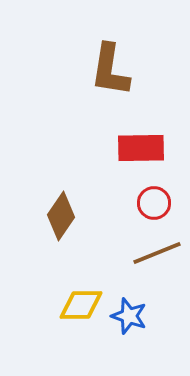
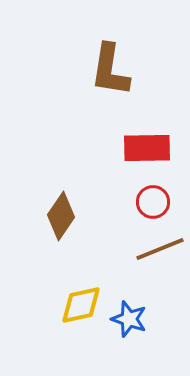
red rectangle: moved 6 px right
red circle: moved 1 px left, 1 px up
brown line: moved 3 px right, 4 px up
yellow diamond: rotated 12 degrees counterclockwise
blue star: moved 3 px down
